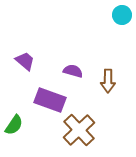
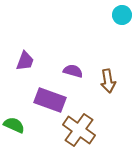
purple trapezoid: rotated 70 degrees clockwise
brown arrow: rotated 10 degrees counterclockwise
green semicircle: rotated 100 degrees counterclockwise
brown cross: rotated 12 degrees counterclockwise
